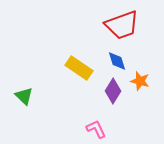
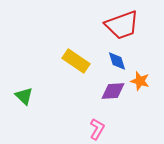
yellow rectangle: moved 3 px left, 7 px up
purple diamond: rotated 55 degrees clockwise
pink L-shape: moved 1 px right; rotated 55 degrees clockwise
